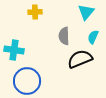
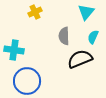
yellow cross: rotated 24 degrees counterclockwise
